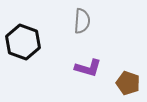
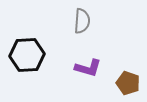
black hexagon: moved 4 px right, 13 px down; rotated 24 degrees counterclockwise
